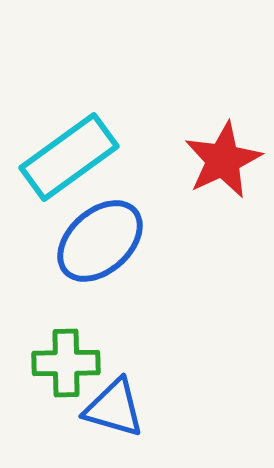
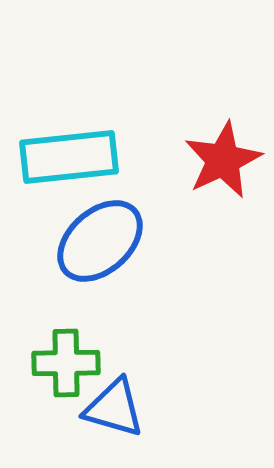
cyan rectangle: rotated 30 degrees clockwise
